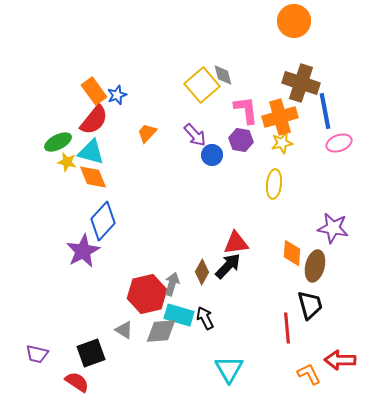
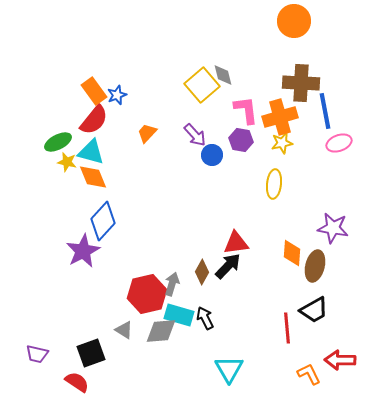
brown cross at (301, 83): rotated 15 degrees counterclockwise
black trapezoid at (310, 305): moved 4 px right, 5 px down; rotated 76 degrees clockwise
